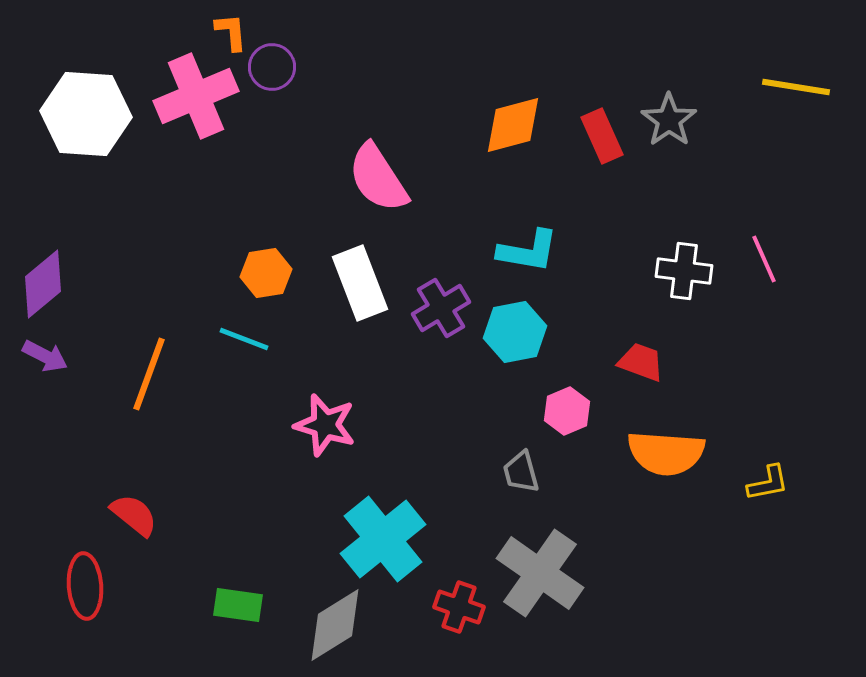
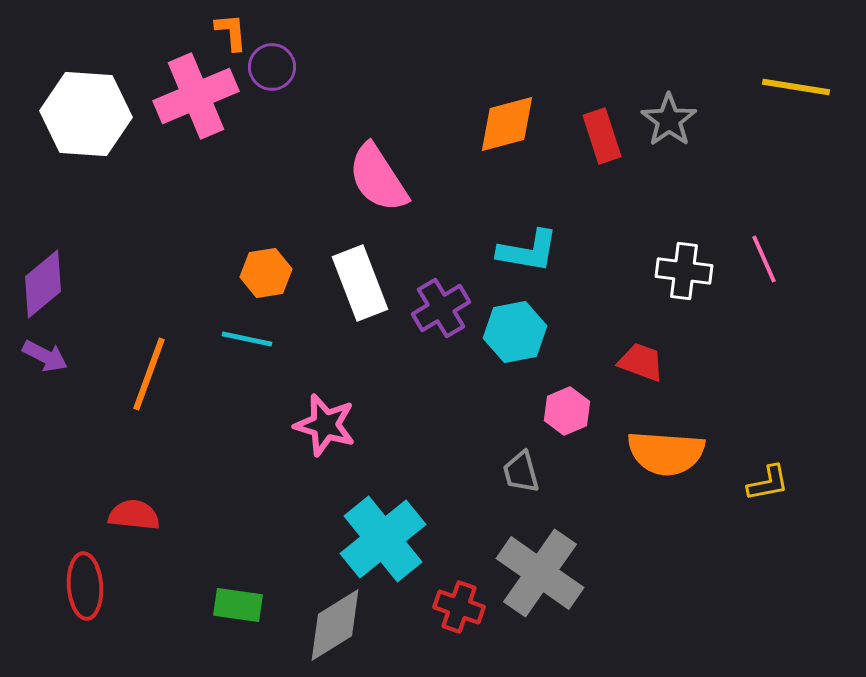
orange diamond: moved 6 px left, 1 px up
red rectangle: rotated 6 degrees clockwise
cyan line: moved 3 px right; rotated 9 degrees counterclockwise
red semicircle: rotated 33 degrees counterclockwise
